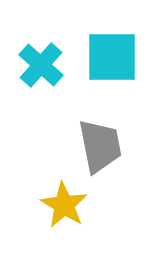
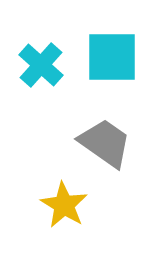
gray trapezoid: moved 5 px right, 3 px up; rotated 44 degrees counterclockwise
